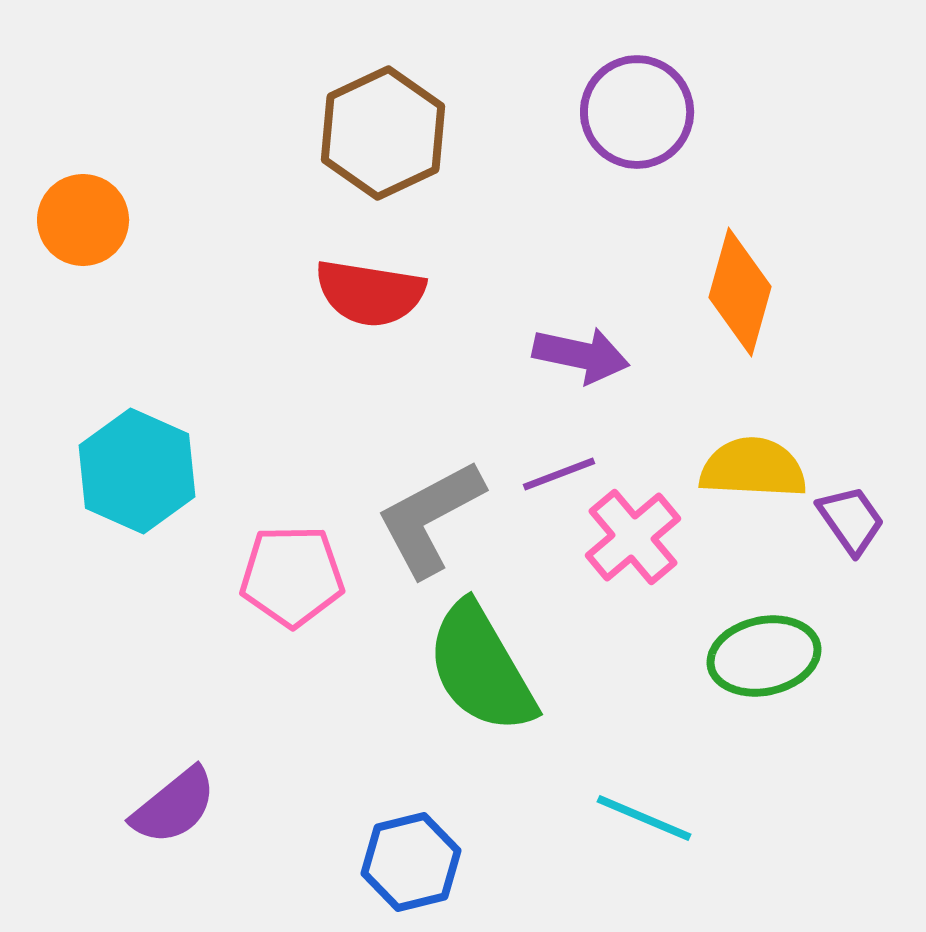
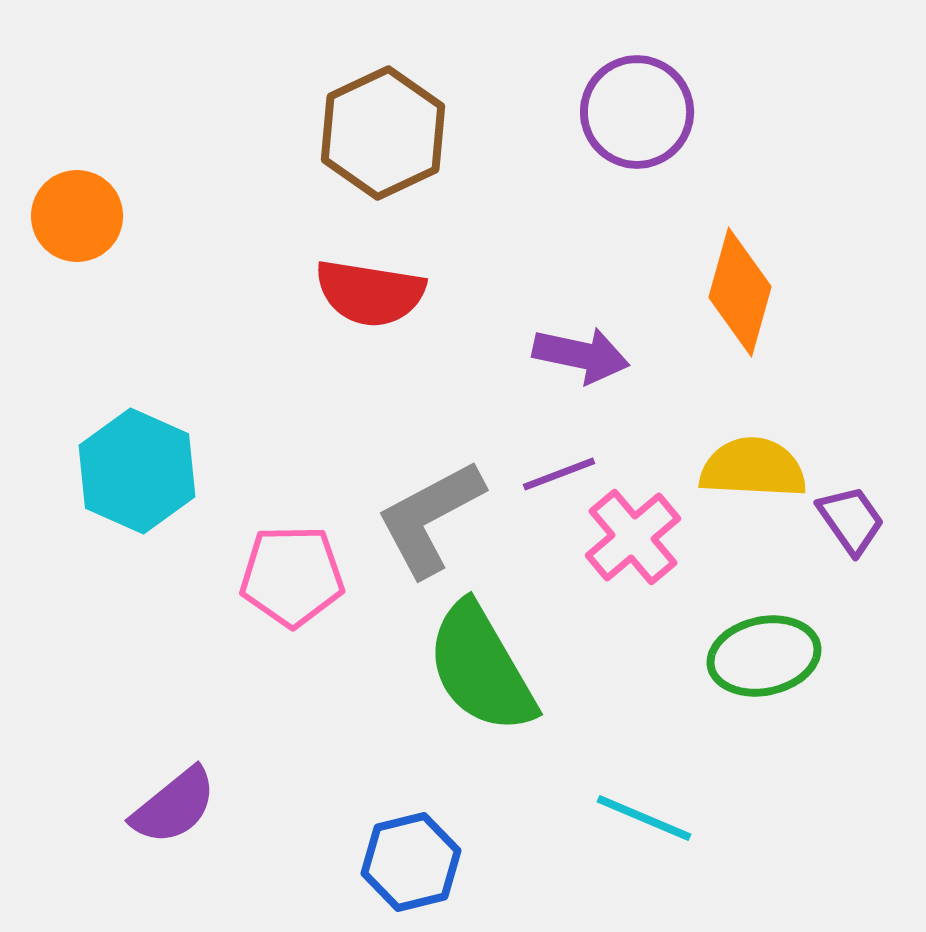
orange circle: moved 6 px left, 4 px up
